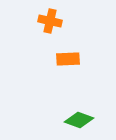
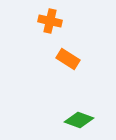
orange rectangle: rotated 35 degrees clockwise
